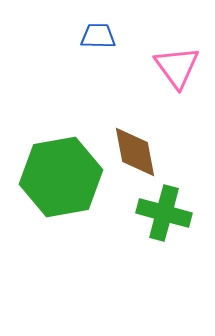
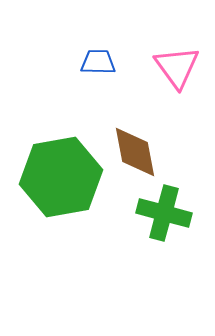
blue trapezoid: moved 26 px down
